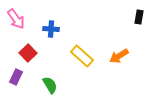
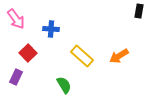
black rectangle: moved 6 px up
green semicircle: moved 14 px right
